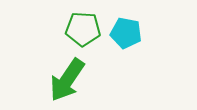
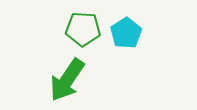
cyan pentagon: rotated 28 degrees clockwise
